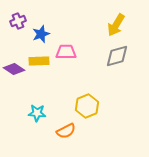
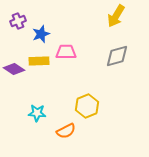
yellow arrow: moved 9 px up
